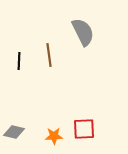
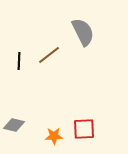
brown line: rotated 60 degrees clockwise
gray diamond: moved 7 px up
